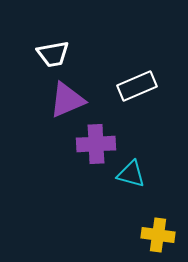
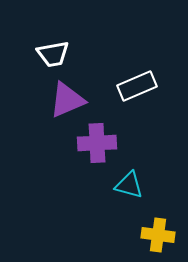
purple cross: moved 1 px right, 1 px up
cyan triangle: moved 2 px left, 11 px down
